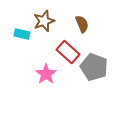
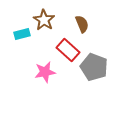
brown star: moved 1 px up; rotated 20 degrees counterclockwise
cyan rectangle: rotated 28 degrees counterclockwise
red rectangle: moved 2 px up
pink star: moved 1 px left, 2 px up; rotated 25 degrees clockwise
